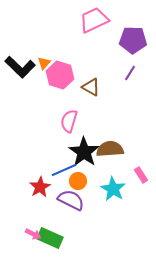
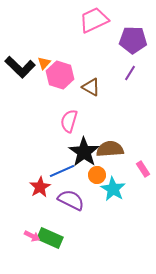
blue line: moved 2 px left, 1 px down
pink rectangle: moved 2 px right, 6 px up
orange circle: moved 19 px right, 6 px up
pink arrow: moved 1 px left, 2 px down
